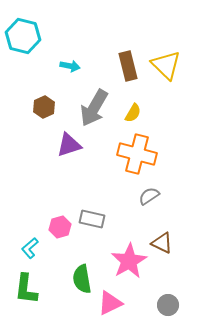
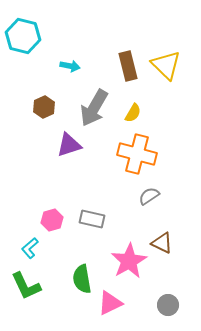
pink hexagon: moved 8 px left, 7 px up
green L-shape: moved 3 px up; rotated 32 degrees counterclockwise
